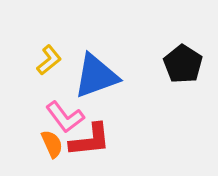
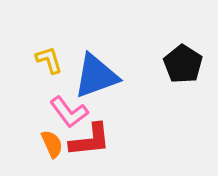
yellow L-shape: rotated 68 degrees counterclockwise
pink L-shape: moved 4 px right, 5 px up
